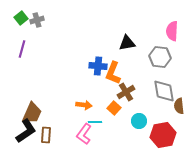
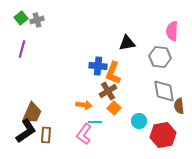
brown cross: moved 18 px left, 1 px up
